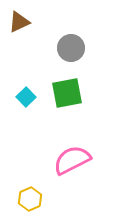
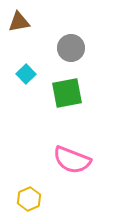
brown triangle: rotated 15 degrees clockwise
cyan square: moved 23 px up
pink semicircle: rotated 132 degrees counterclockwise
yellow hexagon: moved 1 px left
